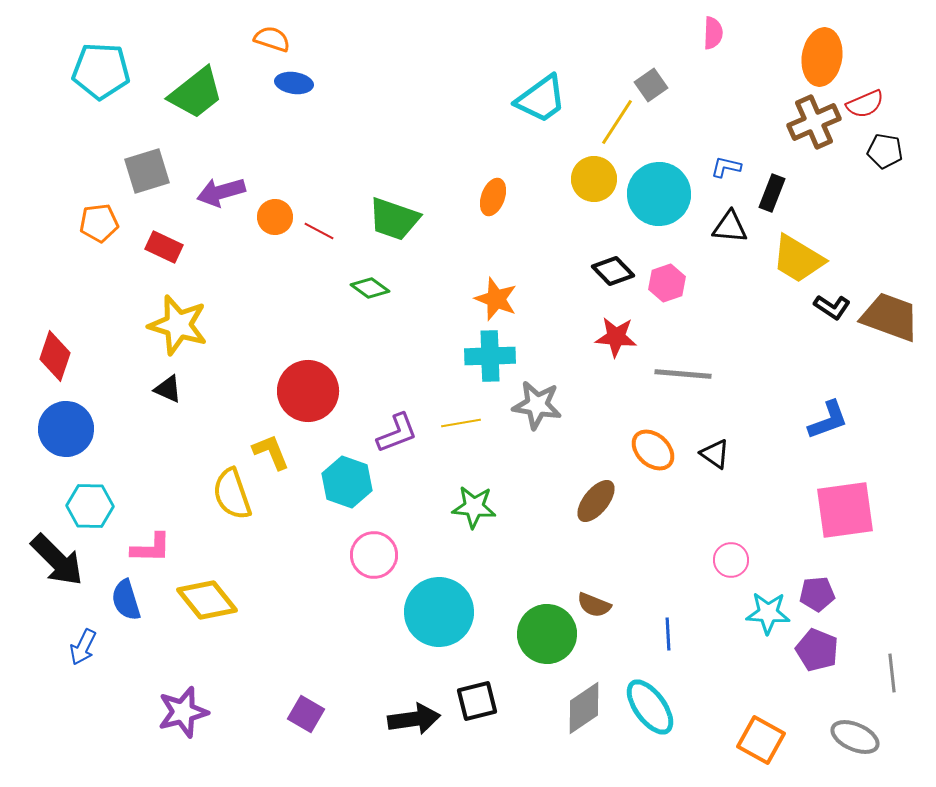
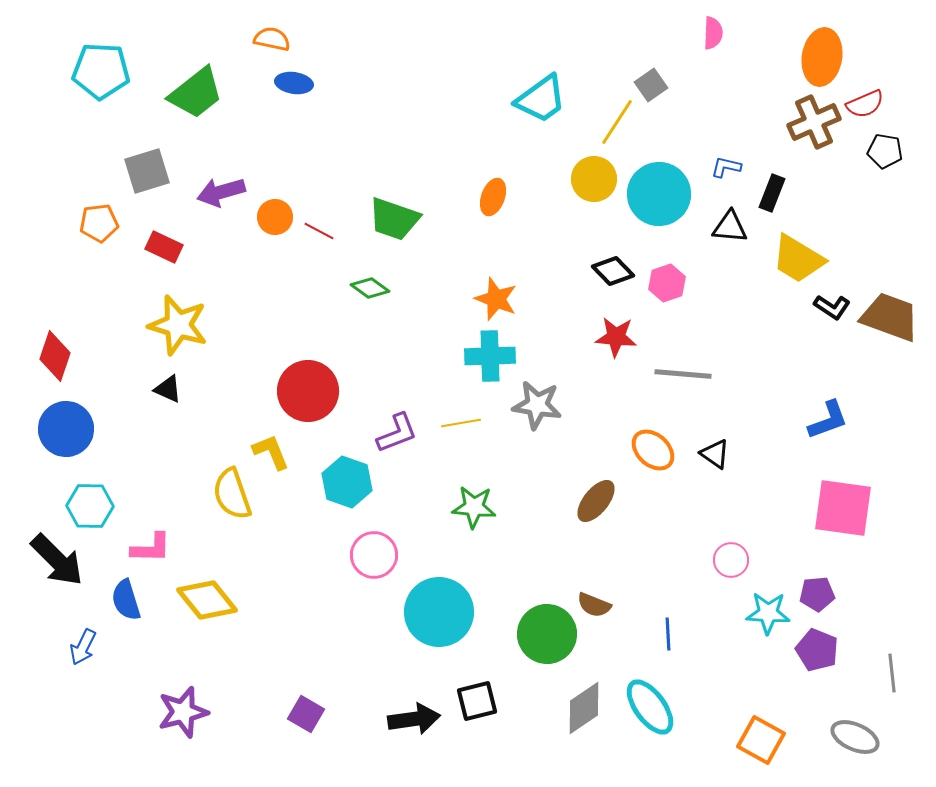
orange semicircle at (272, 39): rotated 6 degrees counterclockwise
pink square at (845, 510): moved 2 px left, 2 px up; rotated 16 degrees clockwise
